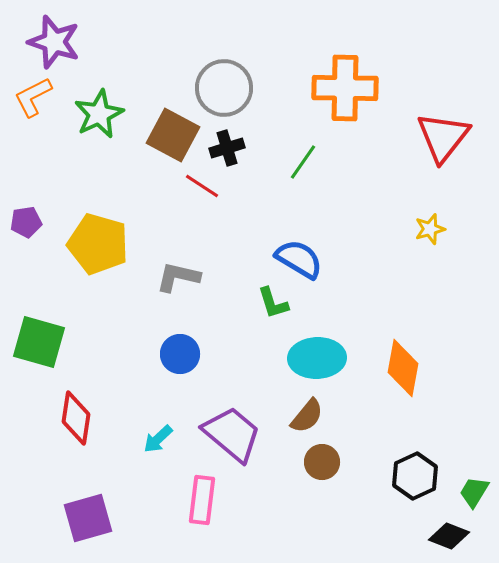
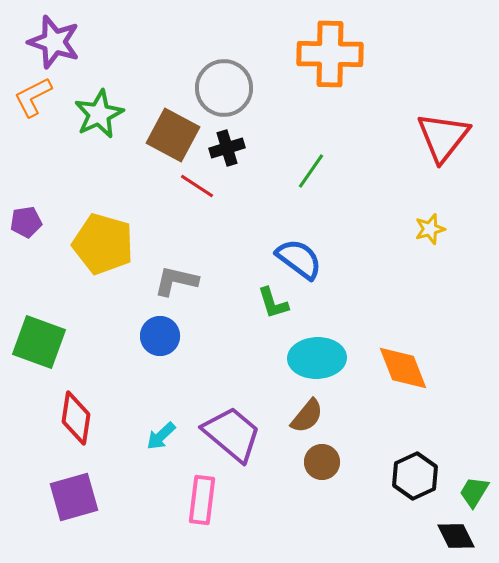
orange cross: moved 15 px left, 34 px up
green line: moved 8 px right, 9 px down
red line: moved 5 px left
yellow pentagon: moved 5 px right
blue semicircle: rotated 6 degrees clockwise
gray L-shape: moved 2 px left, 4 px down
green square: rotated 4 degrees clockwise
blue circle: moved 20 px left, 18 px up
orange diamond: rotated 32 degrees counterclockwise
cyan arrow: moved 3 px right, 3 px up
purple square: moved 14 px left, 21 px up
black diamond: moved 7 px right; rotated 42 degrees clockwise
